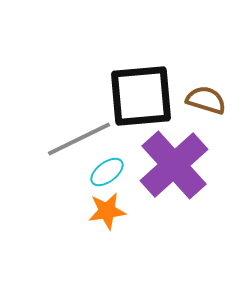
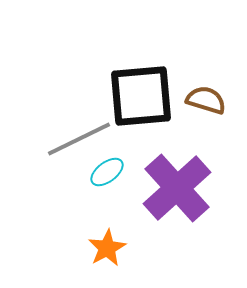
purple cross: moved 3 px right, 23 px down
orange star: moved 37 px down; rotated 21 degrees counterclockwise
